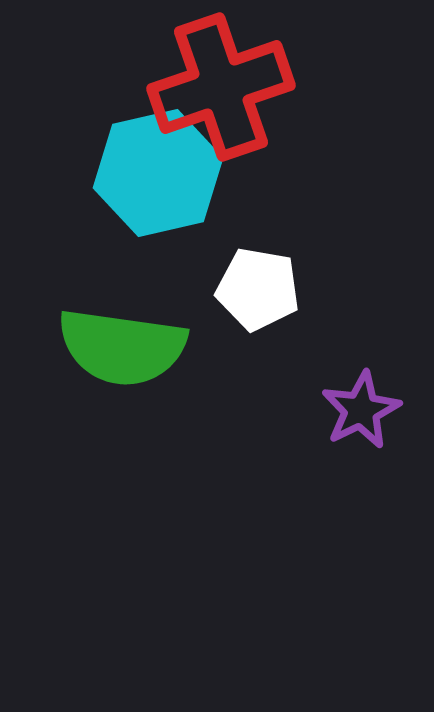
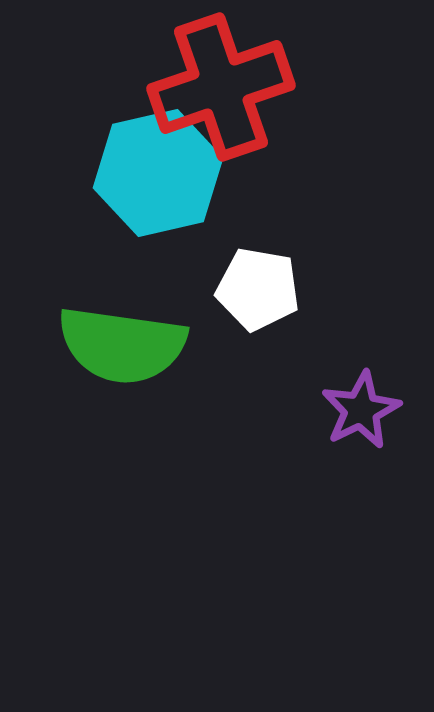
green semicircle: moved 2 px up
